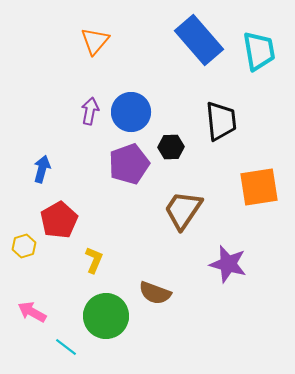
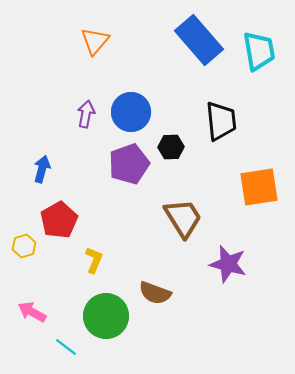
purple arrow: moved 4 px left, 3 px down
brown trapezoid: moved 8 px down; rotated 114 degrees clockwise
